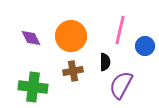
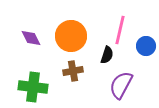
blue circle: moved 1 px right
black semicircle: moved 2 px right, 7 px up; rotated 18 degrees clockwise
